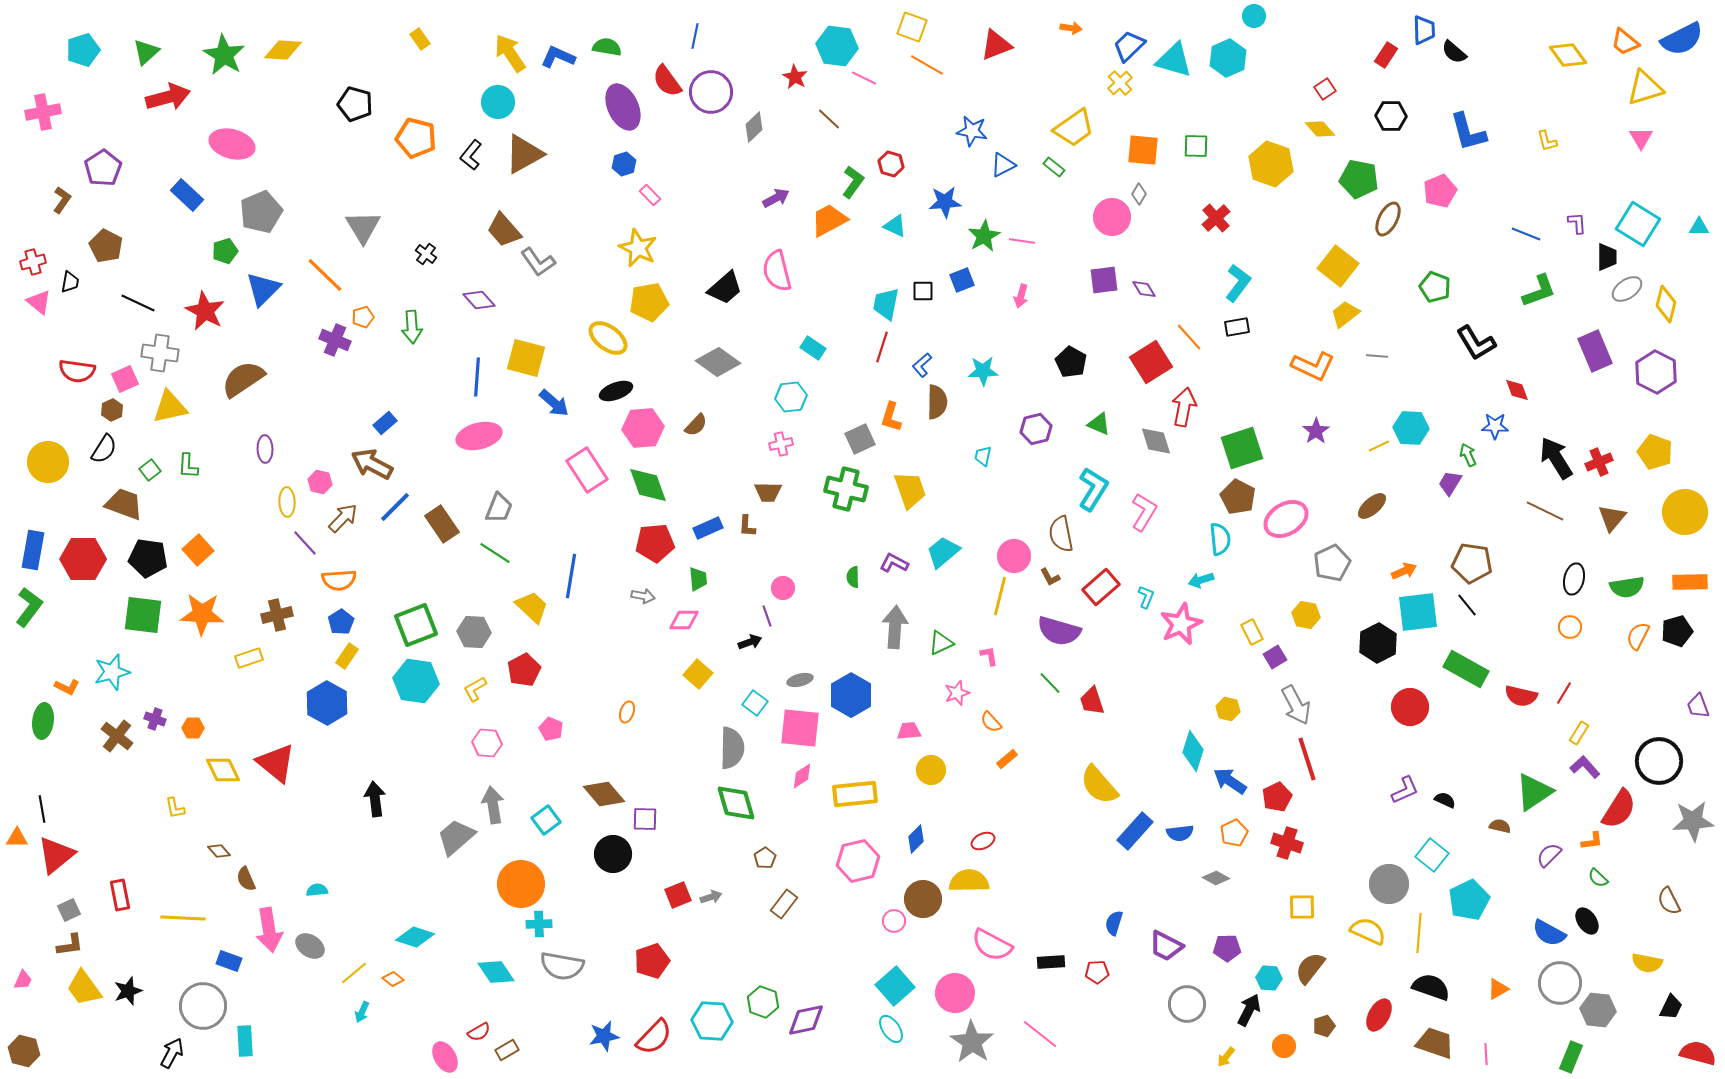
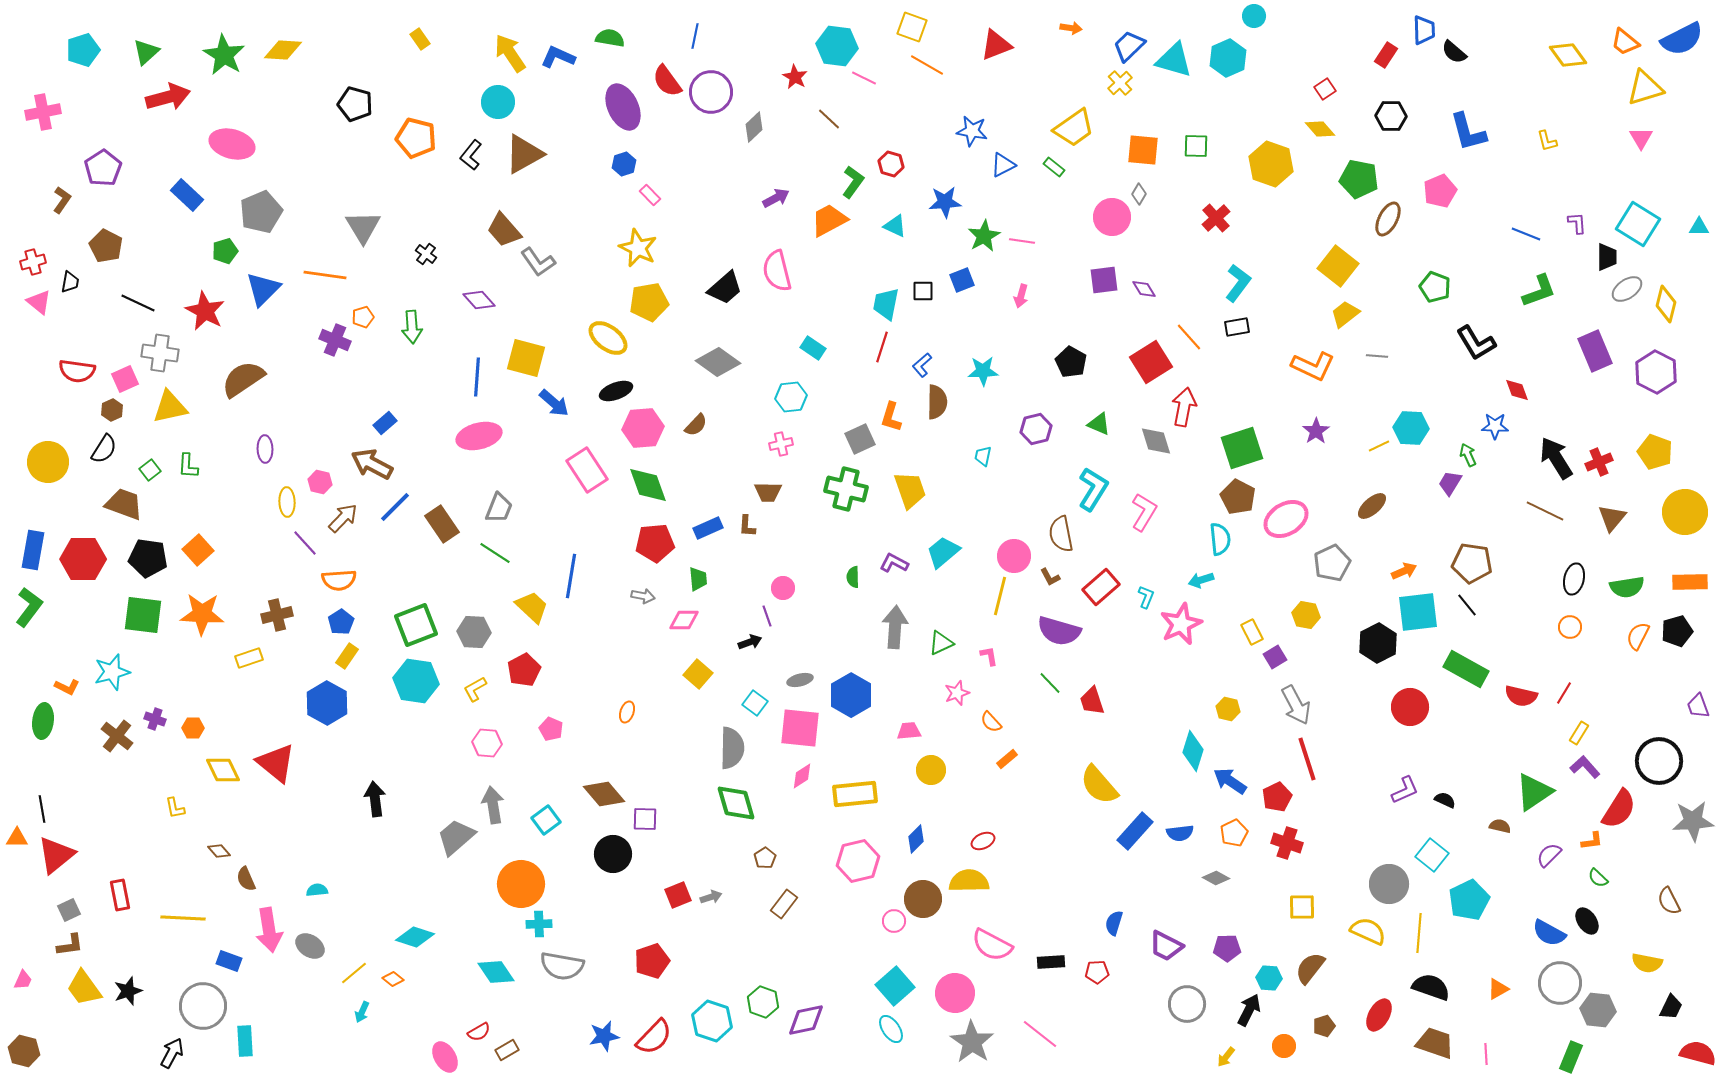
green semicircle at (607, 47): moved 3 px right, 9 px up
orange line at (325, 275): rotated 36 degrees counterclockwise
cyan hexagon at (712, 1021): rotated 15 degrees clockwise
